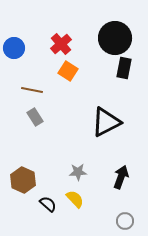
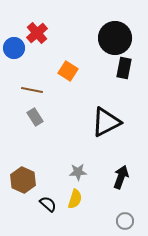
red cross: moved 24 px left, 11 px up
yellow semicircle: rotated 60 degrees clockwise
